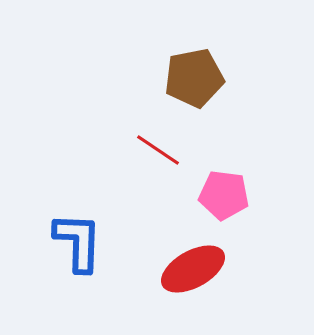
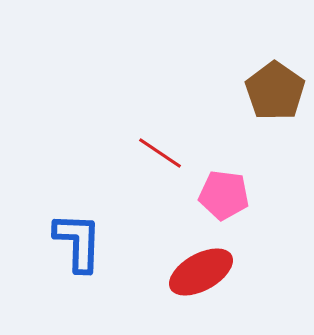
brown pentagon: moved 81 px right, 13 px down; rotated 26 degrees counterclockwise
red line: moved 2 px right, 3 px down
red ellipse: moved 8 px right, 3 px down
